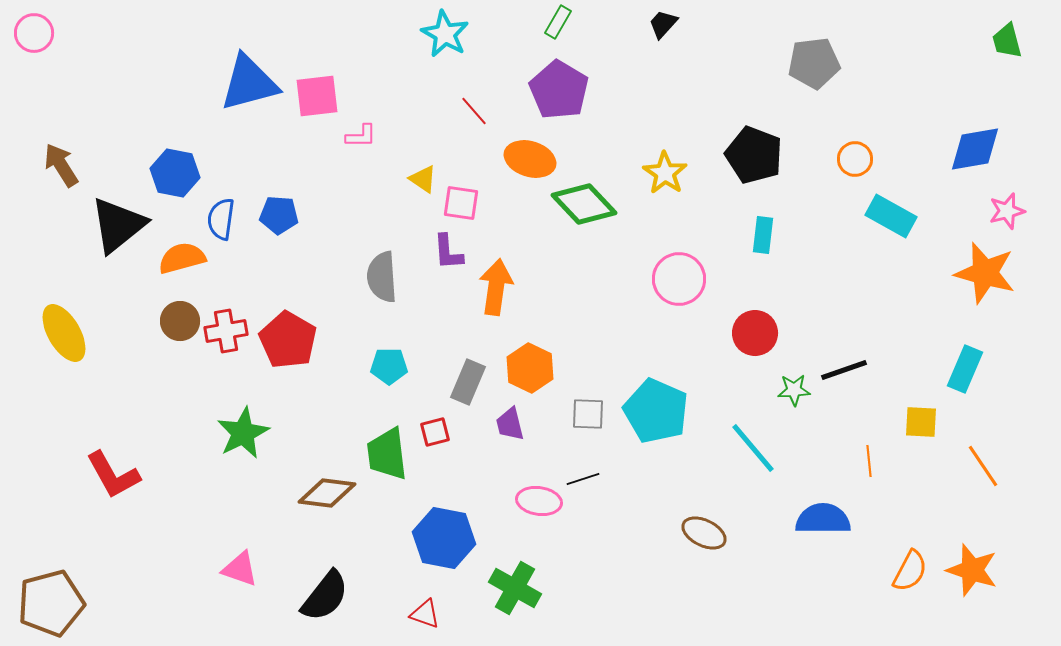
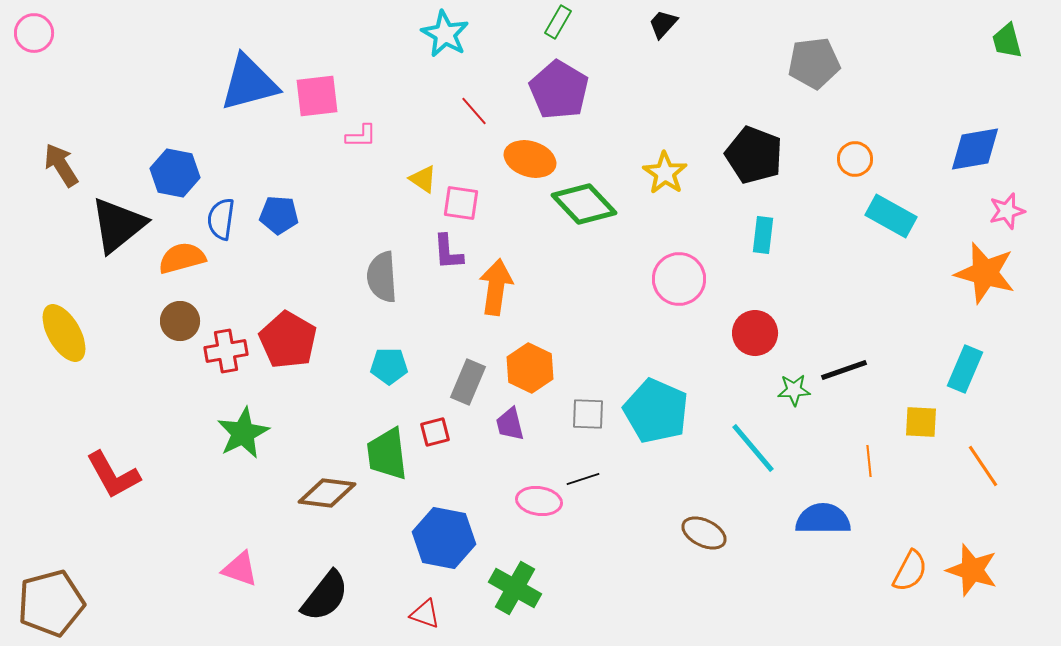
red cross at (226, 331): moved 20 px down
